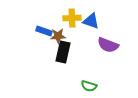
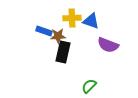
green semicircle: rotated 119 degrees clockwise
